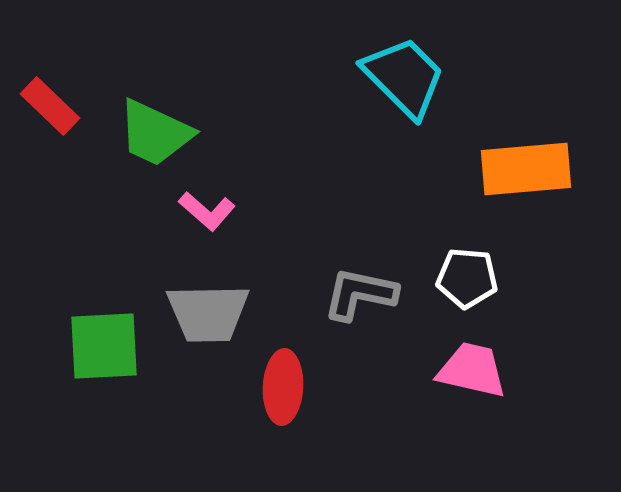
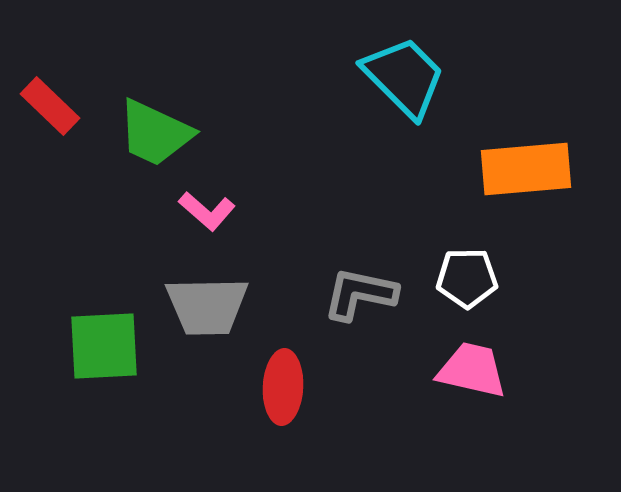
white pentagon: rotated 6 degrees counterclockwise
gray trapezoid: moved 1 px left, 7 px up
